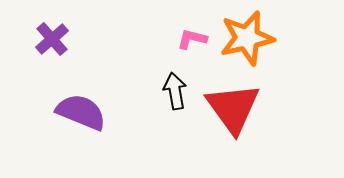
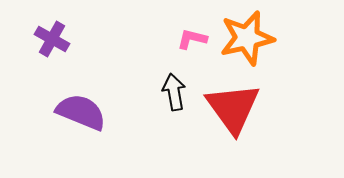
purple cross: rotated 20 degrees counterclockwise
black arrow: moved 1 px left, 1 px down
